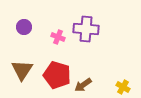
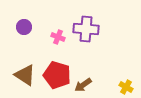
brown triangle: moved 3 px right, 5 px down; rotated 30 degrees counterclockwise
yellow cross: moved 3 px right
